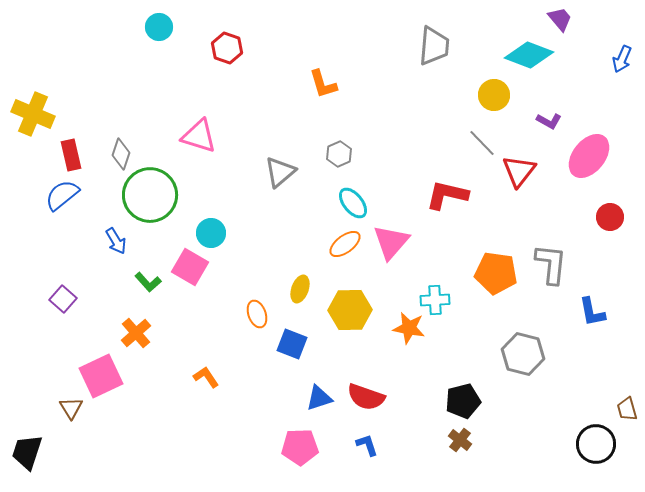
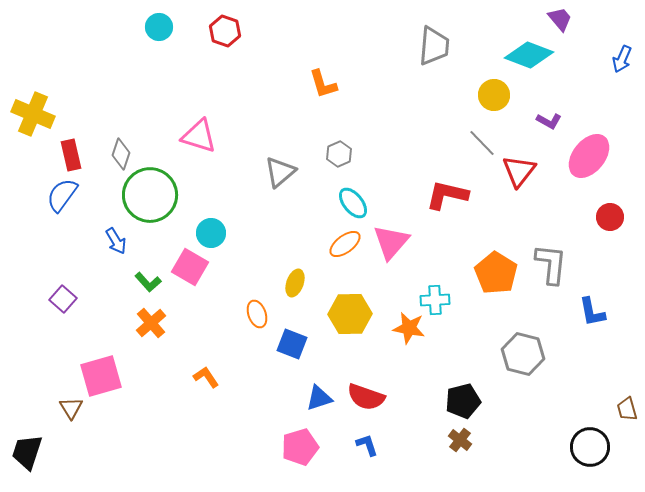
red hexagon at (227, 48): moved 2 px left, 17 px up
blue semicircle at (62, 195): rotated 15 degrees counterclockwise
orange pentagon at (496, 273): rotated 24 degrees clockwise
yellow ellipse at (300, 289): moved 5 px left, 6 px up
yellow hexagon at (350, 310): moved 4 px down
orange cross at (136, 333): moved 15 px right, 10 px up
pink square at (101, 376): rotated 9 degrees clockwise
black circle at (596, 444): moved 6 px left, 3 px down
pink pentagon at (300, 447): rotated 15 degrees counterclockwise
